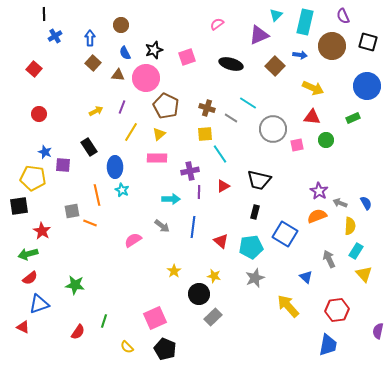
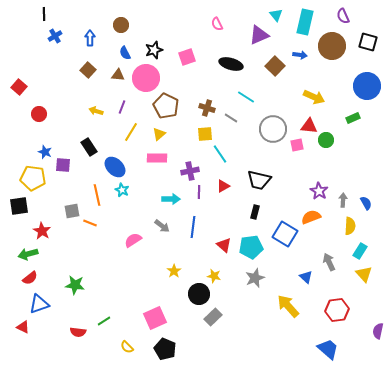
cyan triangle at (276, 15): rotated 24 degrees counterclockwise
pink semicircle at (217, 24): rotated 80 degrees counterclockwise
brown square at (93, 63): moved 5 px left, 7 px down
red square at (34, 69): moved 15 px left, 18 px down
yellow arrow at (313, 88): moved 1 px right, 9 px down
cyan line at (248, 103): moved 2 px left, 6 px up
yellow arrow at (96, 111): rotated 136 degrees counterclockwise
red triangle at (312, 117): moved 3 px left, 9 px down
blue ellipse at (115, 167): rotated 45 degrees counterclockwise
gray arrow at (340, 203): moved 3 px right, 3 px up; rotated 72 degrees clockwise
orange semicircle at (317, 216): moved 6 px left, 1 px down
red triangle at (221, 241): moved 3 px right, 4 px down
cyan rectangle at (356, 251): moved 4 px right
gray arrow at (329, 259): moved 3 px down
green line at (104, 321): rotated 40 degrees clockwise
red semicircle at (78, 332): rotated 63 degrees clockwise
blue trapezoid at (328, 345): moved 4 px down; rotated 60 degrees counterclockwise
